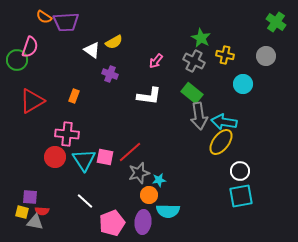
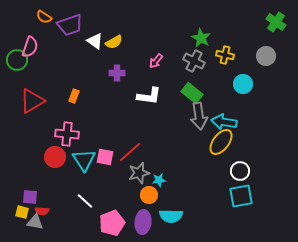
purple trapezoid: moved 4 px right, 3 px down; rotated 16 degrees counterclockwise
white triangle: moved 3 px right, 9 px up
purple cross: moved 7 px right, 1 px up; rotated 21 degrees counterclockwise
cyan semicircle: moved 3 px right, 5 px down
